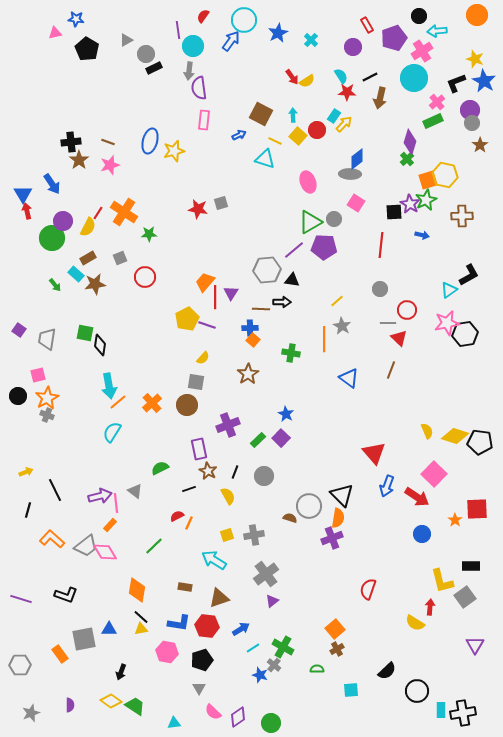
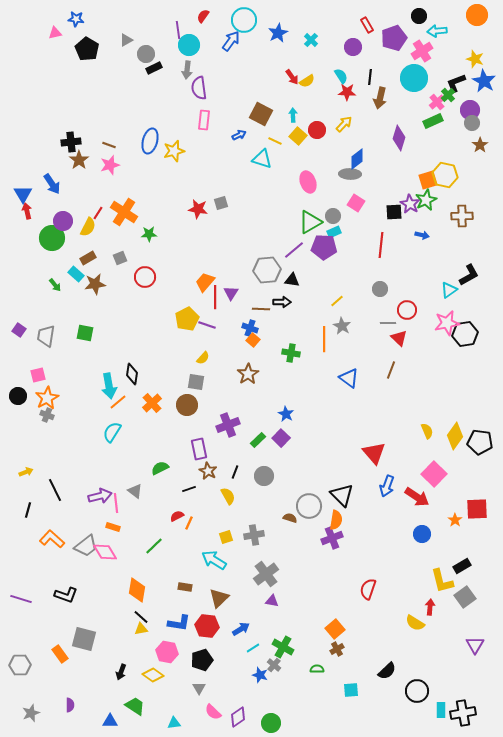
cyan circle at (193, 46): moved 4 px left, 1 px up
gray arrow at (189, 71): moved 2 px left, 1 px up
black line at (370, 77): rotated 56 degrees counterclockwise
cyan rectangle at (334, 116): moved 116 px down; rotated 32 degrees clockwise
brown line at (108, 142): moved 1 px right, 3 px down
purple diamond at (410, 142): moved 11 px left, 4 px up
cyan triangle at (265, 159): moved 3 px left
green cross at (407, 159): moved 41 px right, 64 px up
gray circle at (334, 219): moved 1 px left, 3 px up
blue cross at (250, 328): rotated 21 degrees clockwise
gray trapezoid at (47, 339): moved 1 px left, 3 px up
black diamond at (100, 345): moved 32 px right, 29 px down
yellow diamond at (455, 436): rotated 72 degrees counterclockwise
orange semicircle at (338, 518): moved 2 px left, 2 px down
orange rectangle at (110, 525): moved 3 px right, 2 px down; rotated 64 degrees clockwise
yellow square at (227, 535): moved 1 px left, 2 px down
black rectangle at (471, 566): moved 9 px left; rotated 30 degrees counterclockwise
brown triangle at (219, 598): rotated 25 degrees counterclockwise
purple triangle at (272, 601): rotated 48 degrees clockwise
blue triangle at (109, 629): moved 1 px right, 92 px down
gray square at (84, 639): rotated 25 degrees clockwise
yellow diamond at (111, 701): moved 42 px right, 26 px up
